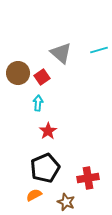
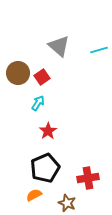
gray triangle: moved 2 px left, 7 px up
cyan arrow: rotated 28 degrees clockwise
brown star: moved 1 px right, 1 px down
